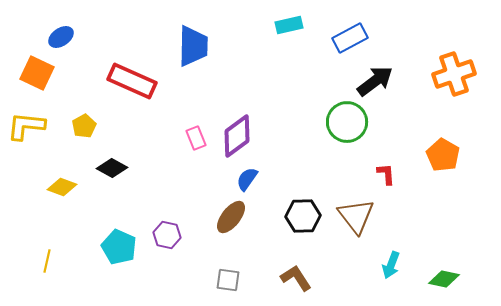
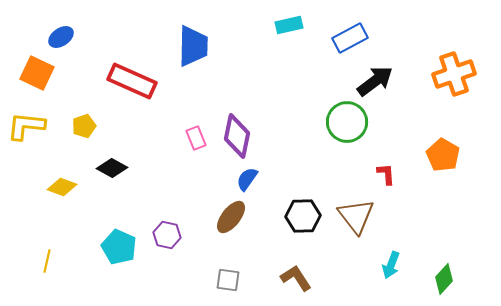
yellow pentagon: rotated 10 degrees clockwise
purple diamond: rotated 42 degrees counterclockwise
green diamond: rotated 60 degrees counterclockwise
